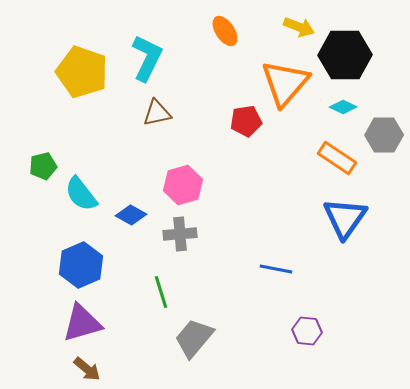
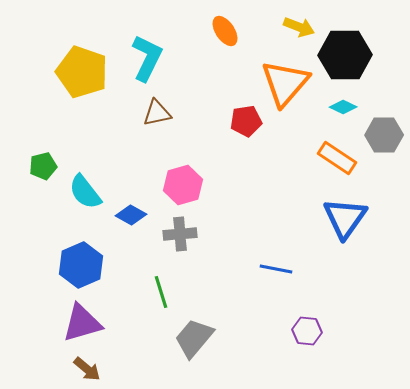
cyan semicircle: moved 4 px right, 2 px up
